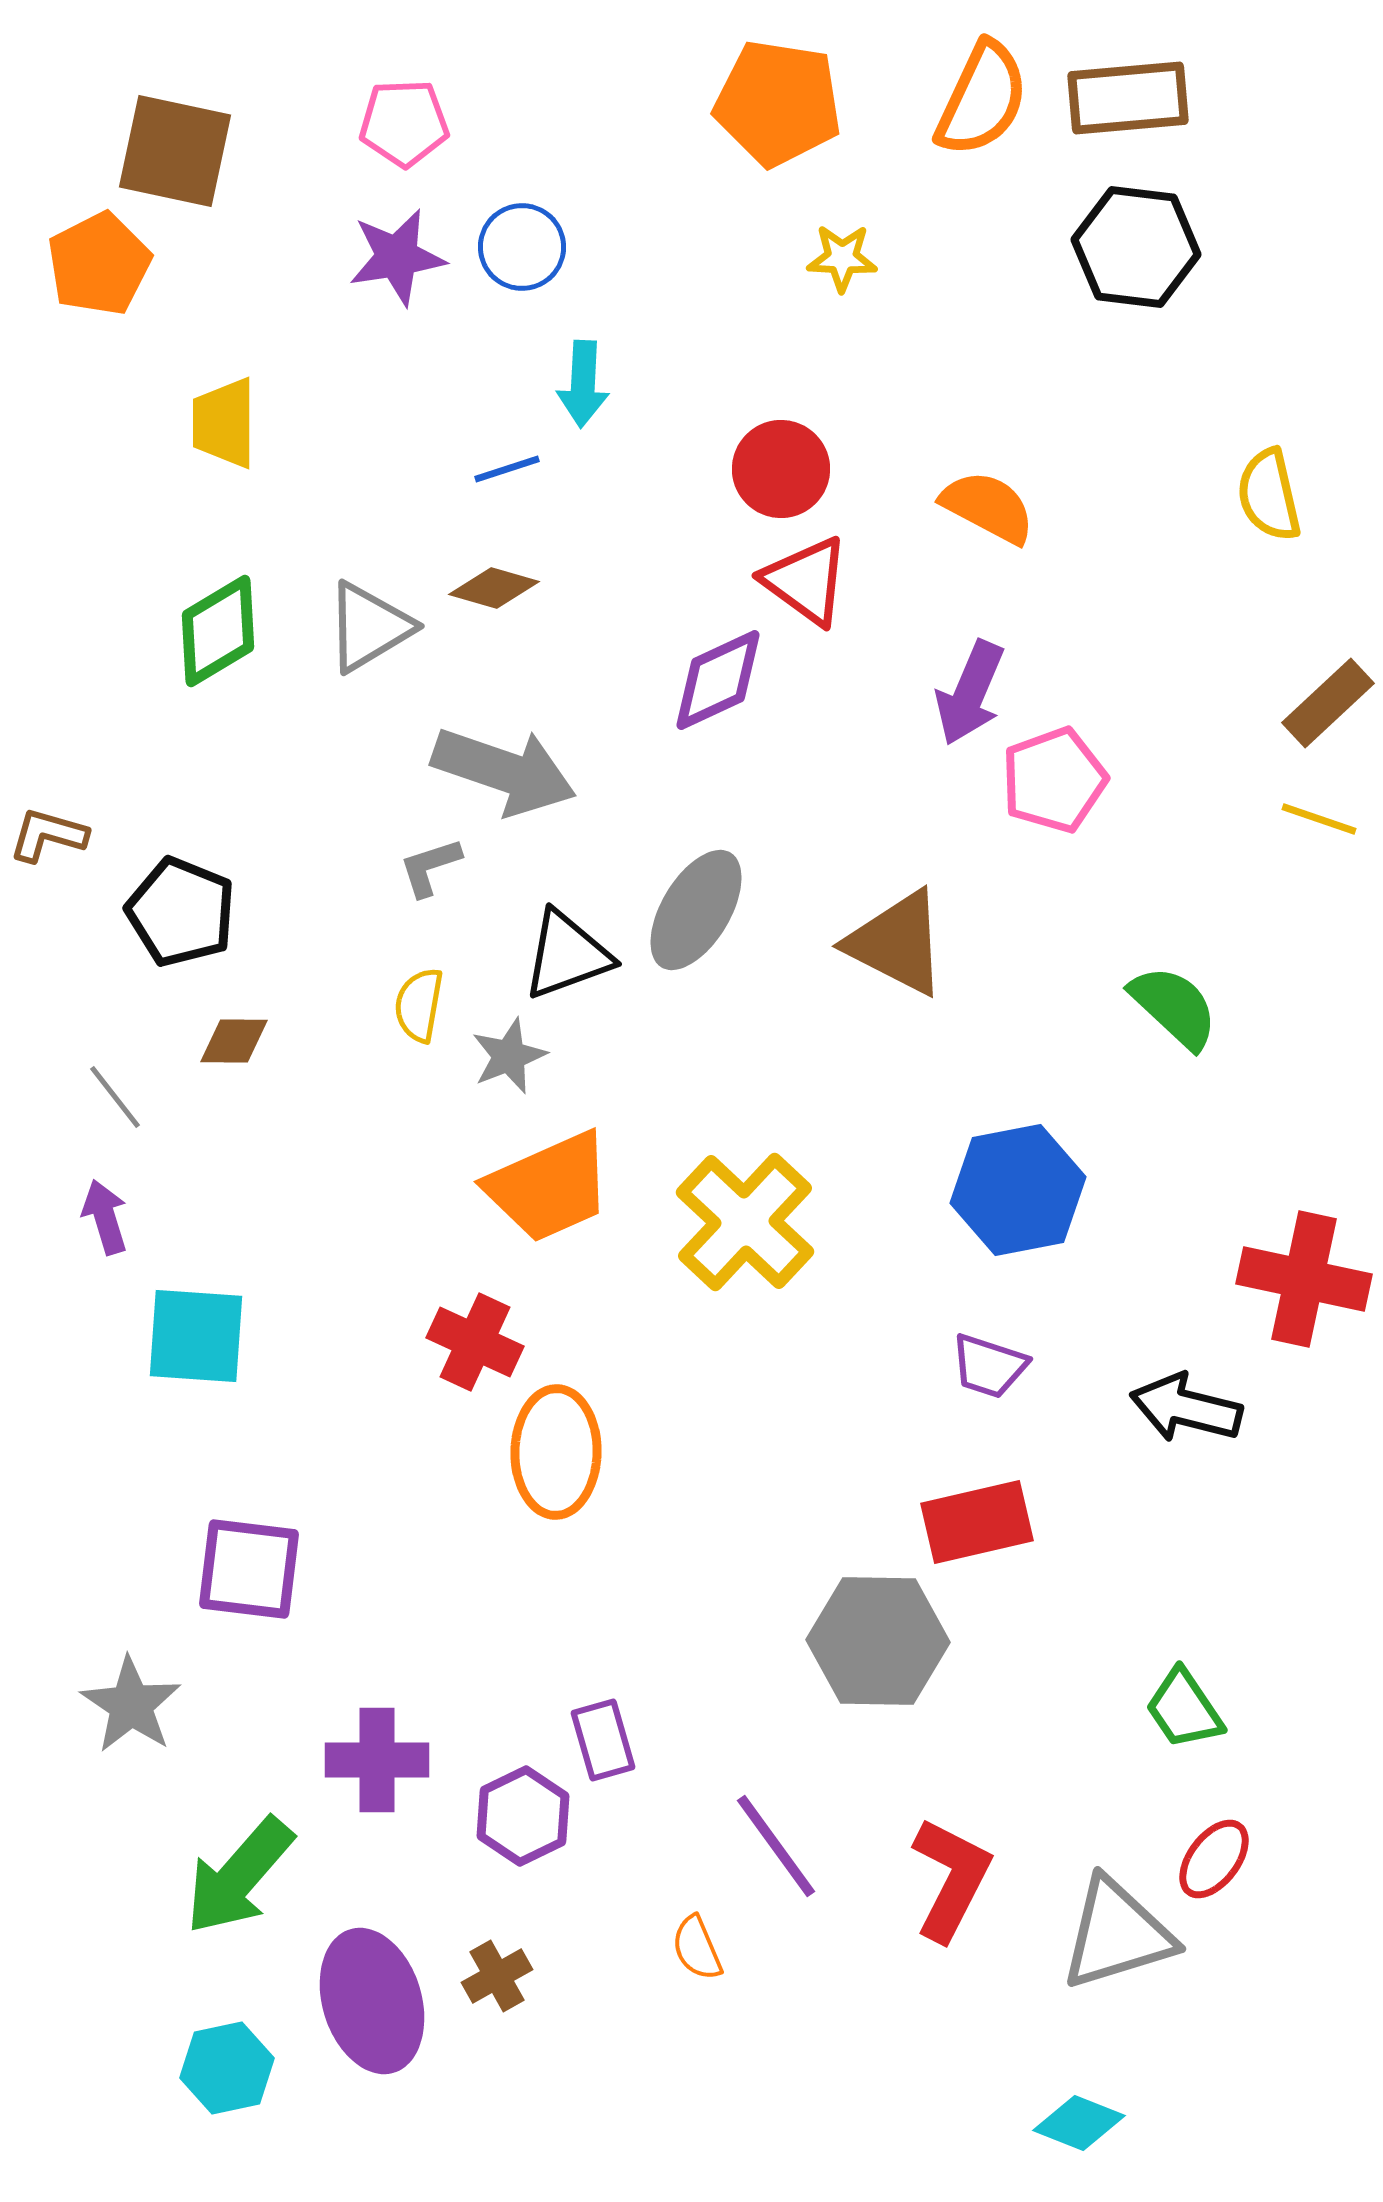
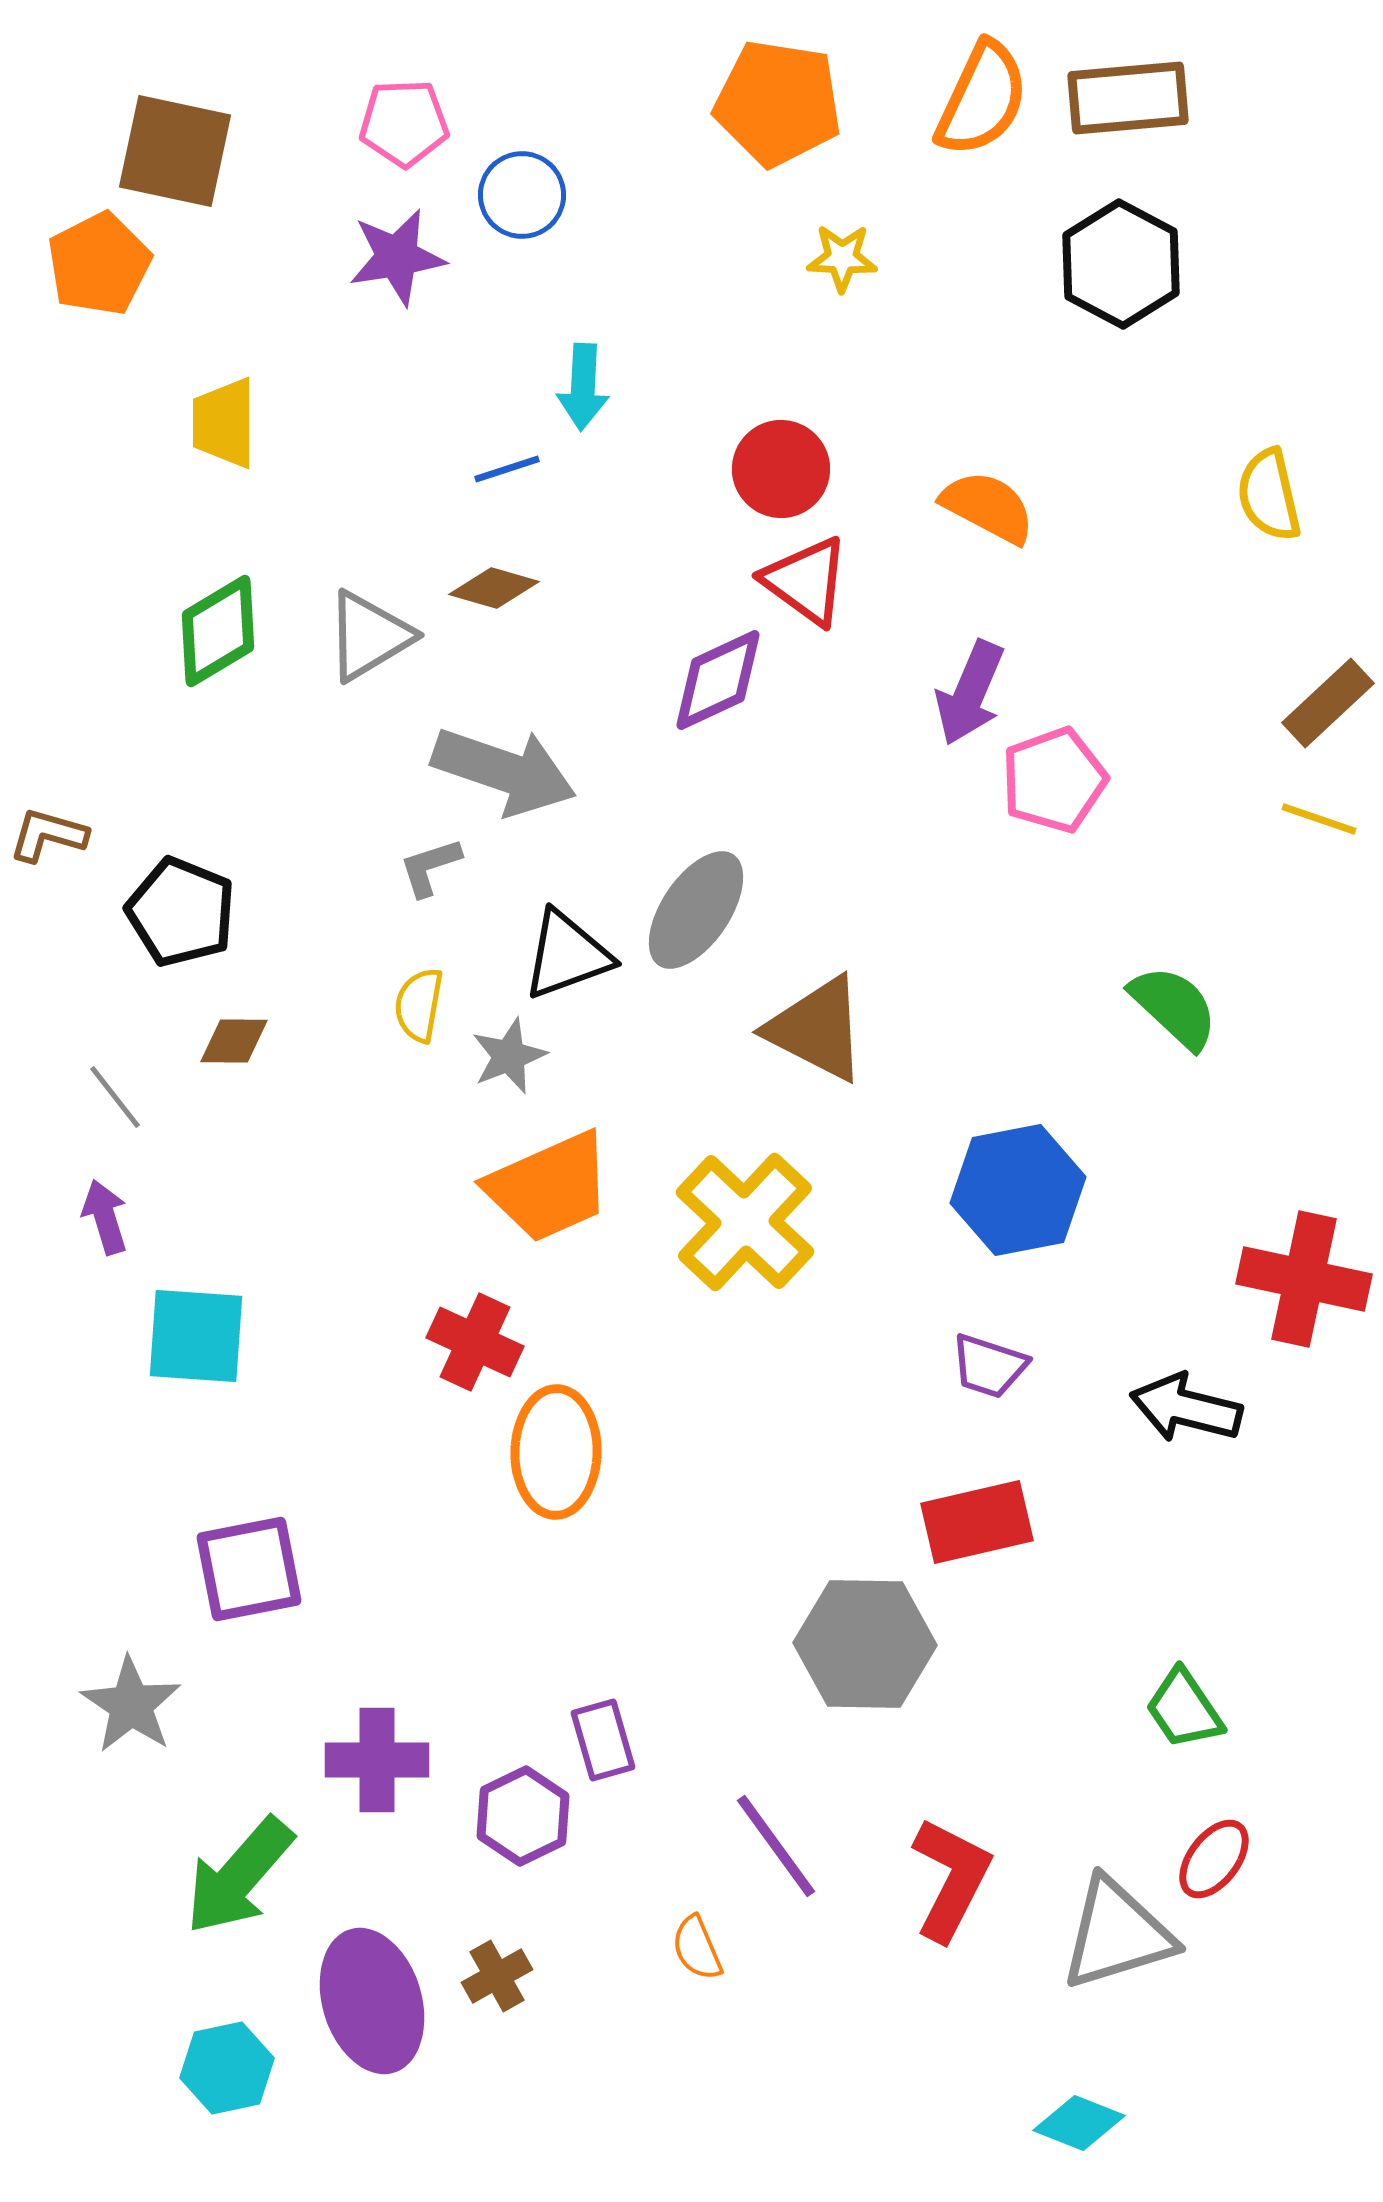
blue circle at (522, 247): moved 52 px up
black hexagon at (1136, 247): moved 15 px left, 17 px down; rotated 21 degrees clockwise
cyan arrow at (583, 384): moved 3 px down
gray triangle at (369, 627): moved 9 px down
gray ellipse at (696, 910): rotated 3 degrees clockwise
brown triangle at (897, 943): moved 80 px left, 86 px down
purple square at (249, 1569): rotated 18 degrees counterclockwise
gray hexagon at (878, 1641): moved 13 px left, 3 px down
